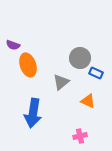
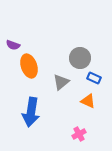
orange ellipse: moved 1 px right, 1 px down
blue rectangle: moved 2 px left, 5 px down
blue arrow: moved 2 px left, 1 px up
pink cross: moved 1 px left, 2 px up; rotated 16 degrees counterclockwise
